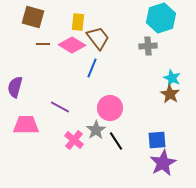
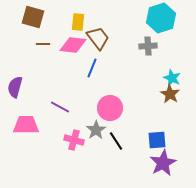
pink diamond: moved 1 px right; rotated 24 degrees counterclockwise
pink cross: rotated 24 degrees counterclockwise
